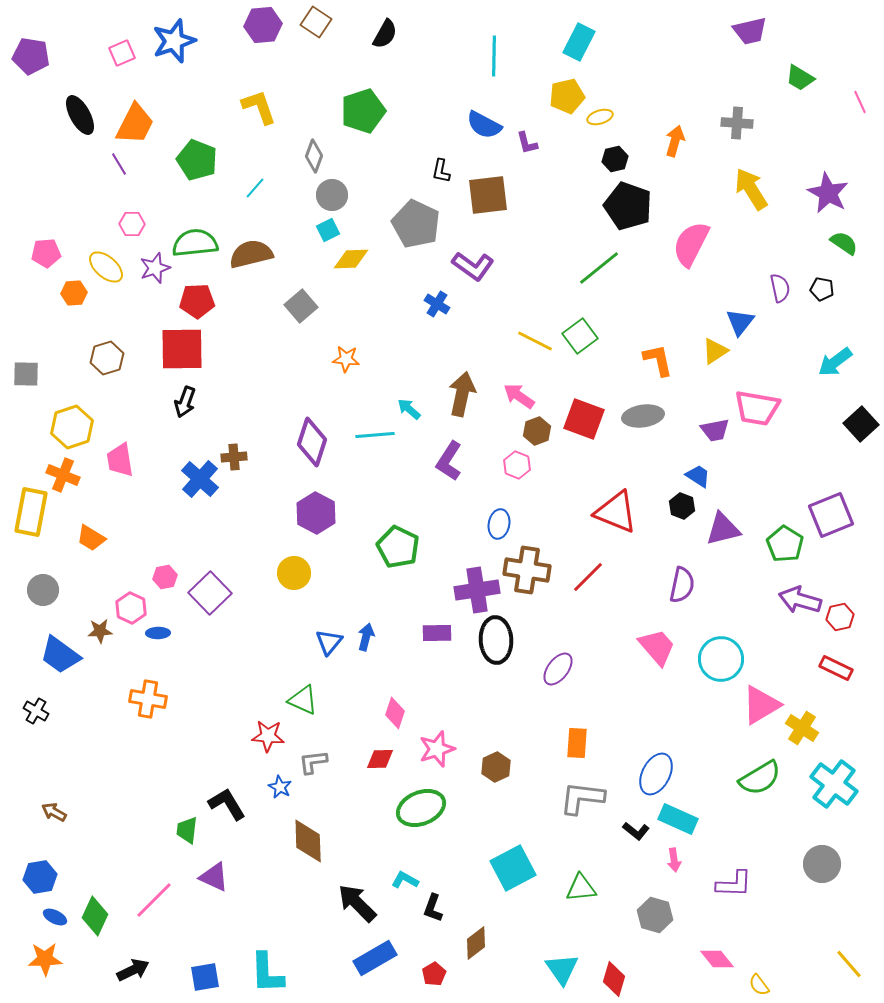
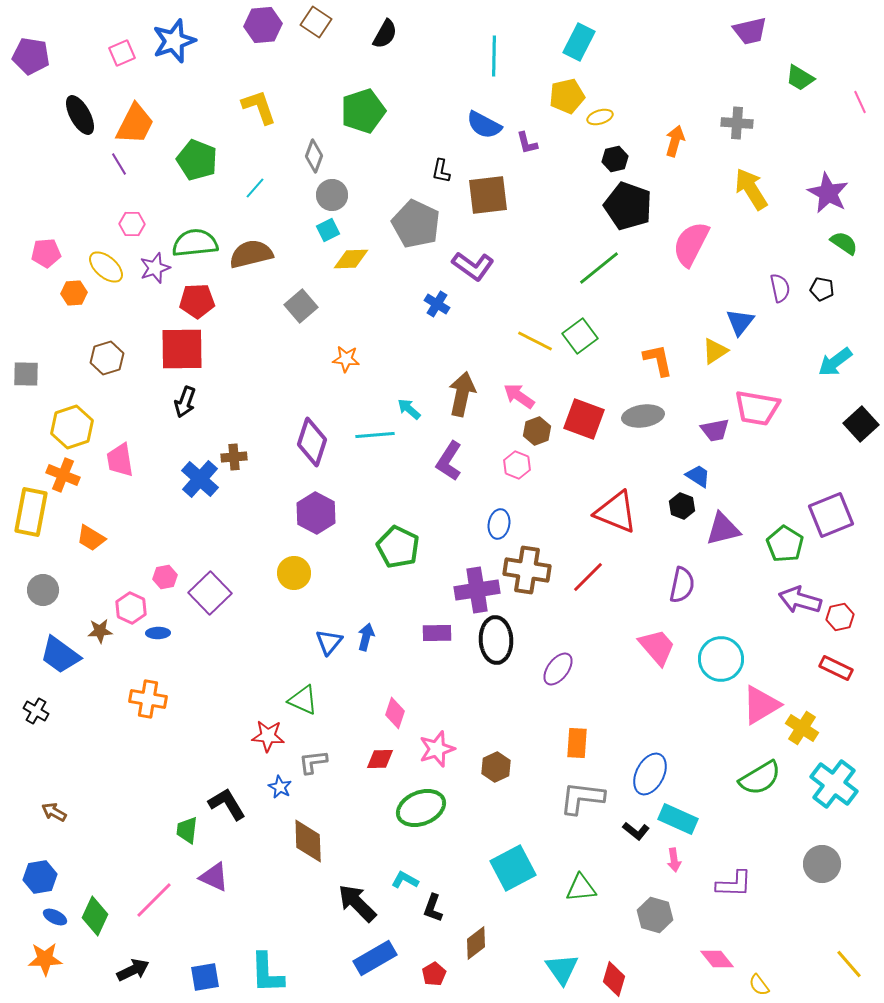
blue ellipse at (656, 774): moved 6 px left
